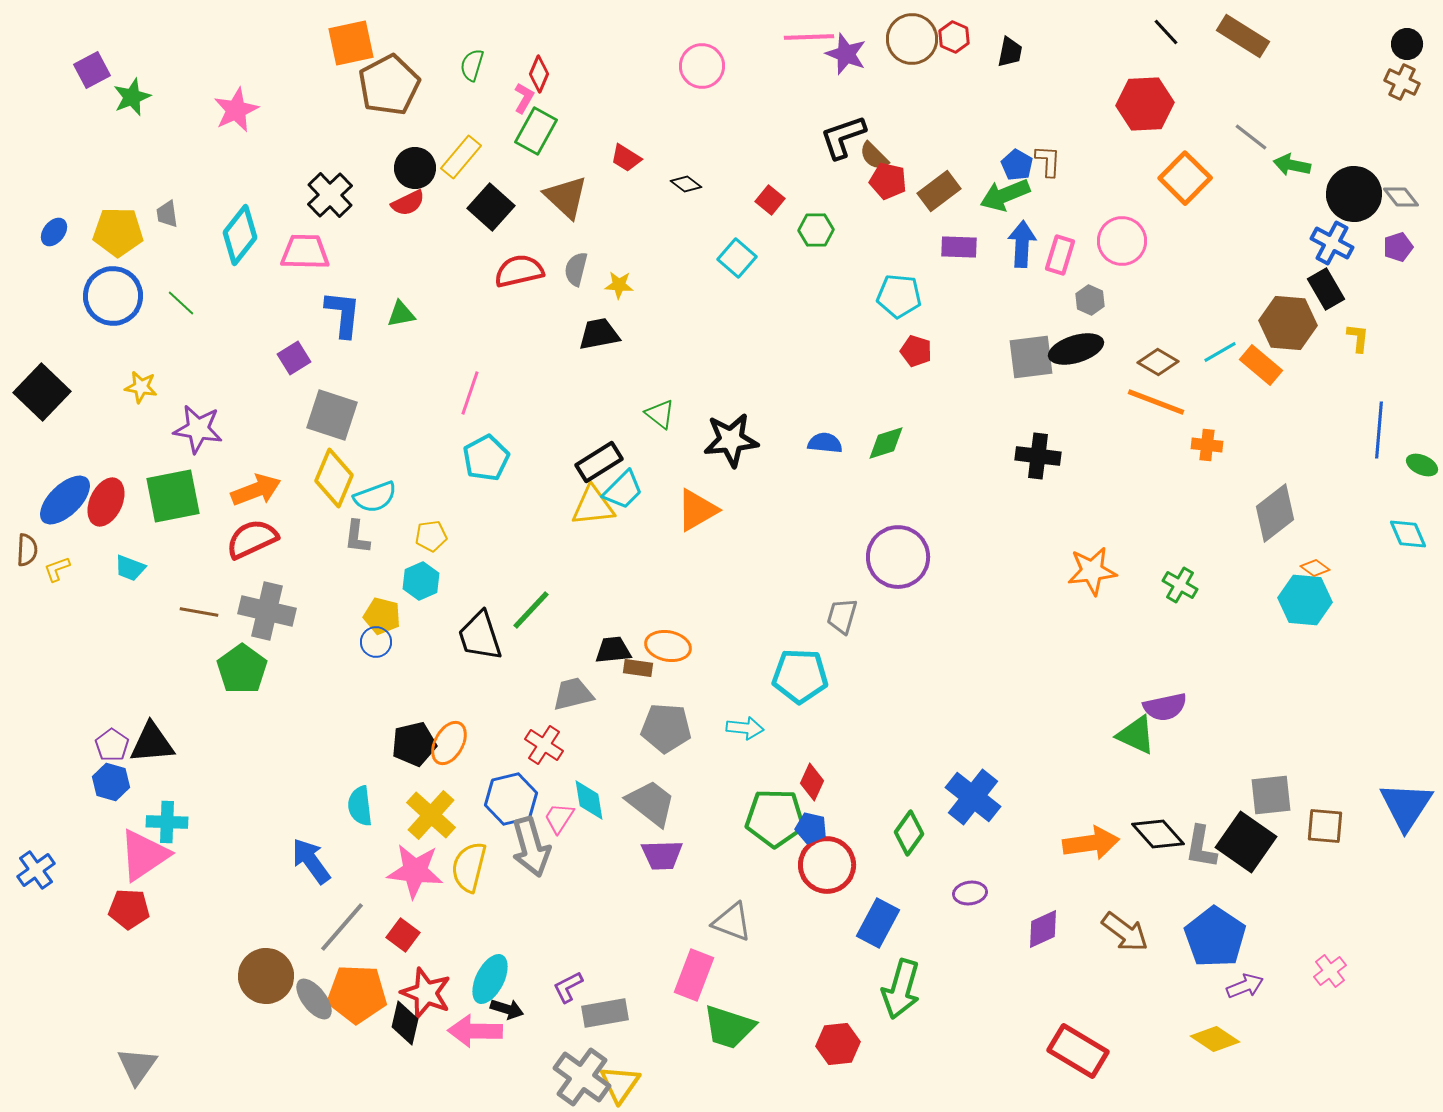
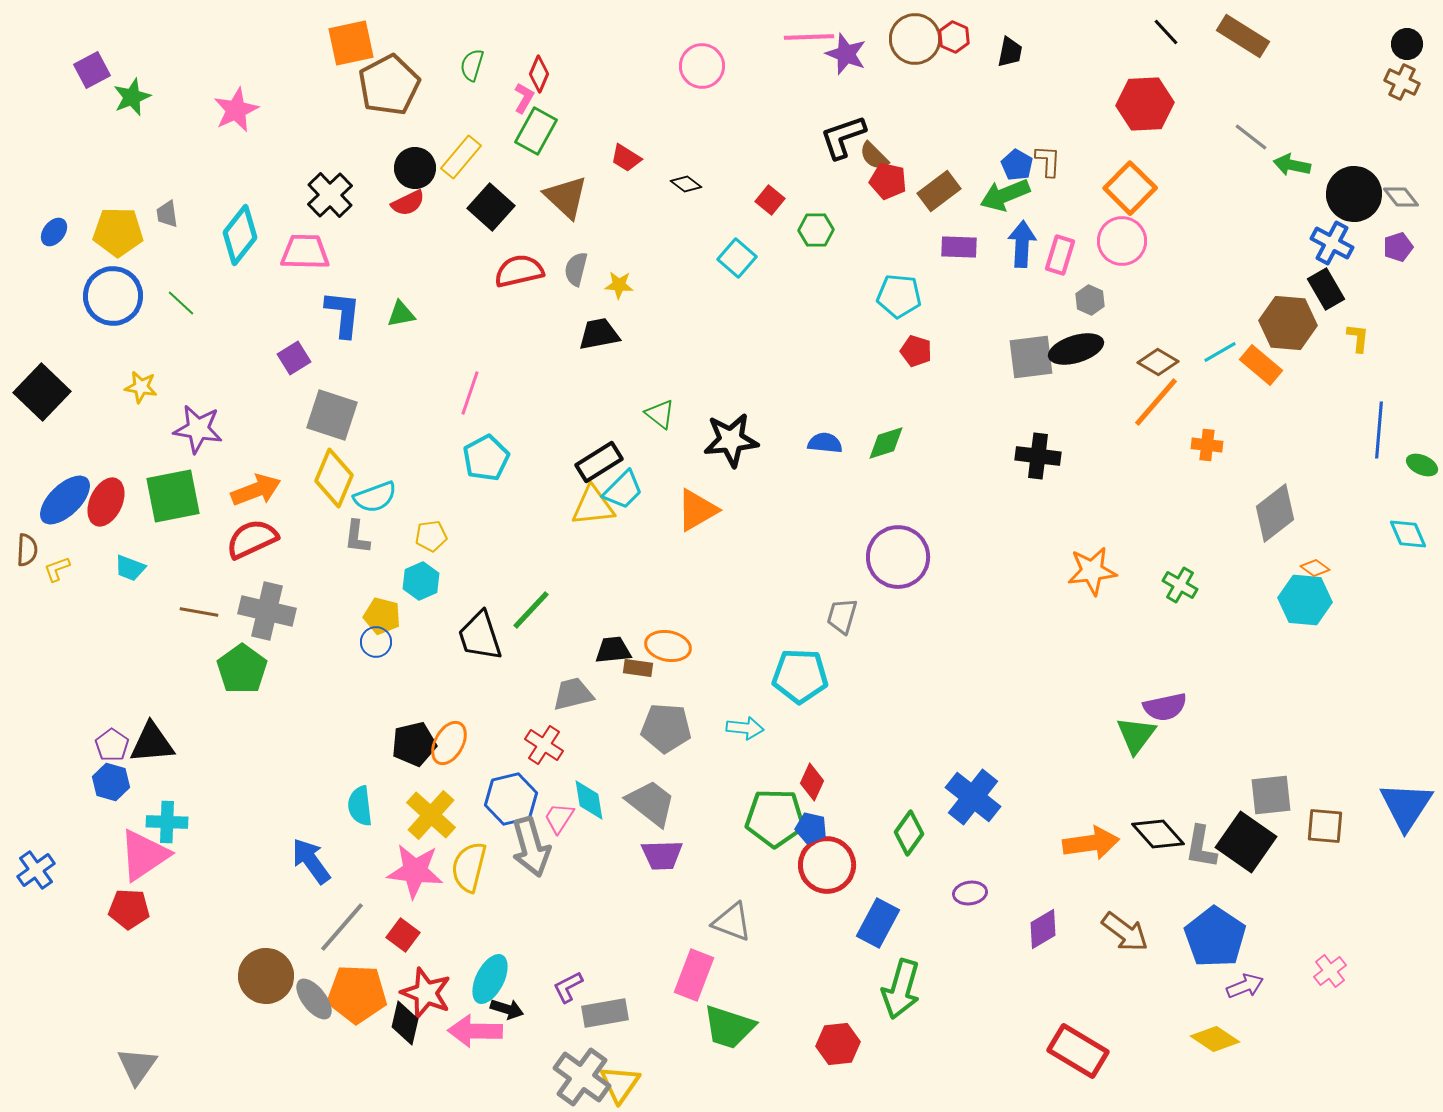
brown circle at (912, 39): moved 3 px right
orange square at (1185, 178): moved 55 px left, 10 px down
orange line at (1156, 402): rotated 70 degrees counterclockwise
green triangle at (1136, 735): rotated 42 degrees clockwise
purple diamond at (1043, 929): rotated 6 degrees counterclockwise
